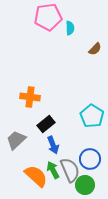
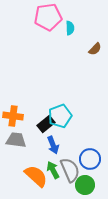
orange cross: moved 17 px left, 19 px down
cyan pentagon: moved 32 px left; rotated 20 degrees clockwise
gray trapezoid: rotated 50 degrees clockwise
